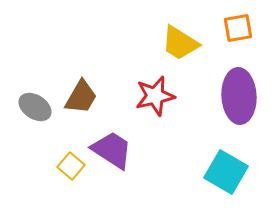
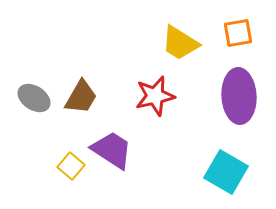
orange square: moved 5 px down
gray ellipse: moved 1 px left, 9 px up
